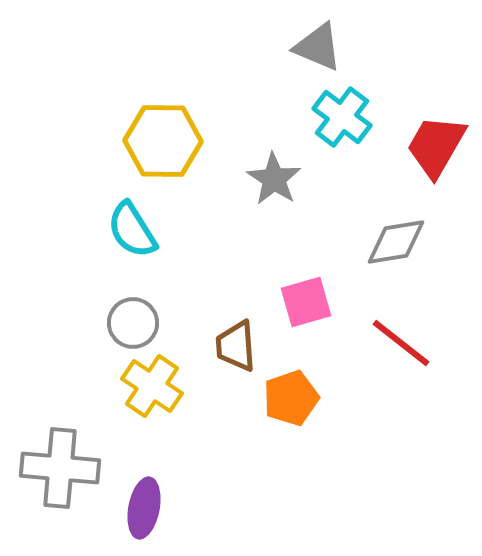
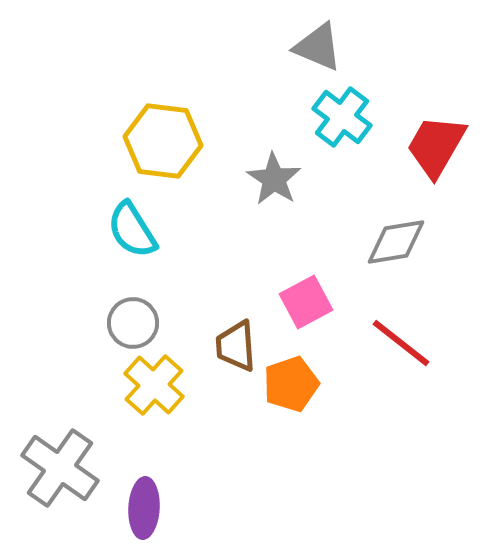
yellow hexagon: rotated 6 degrees clockwise
pink square: rotated 12 degrees counterclockwise
yellow cross: moved 2 px right, 1 px up; rotated 8 degrees clockwise
orange pentagon: moved 14 px up
gray cross: rotated 30 degrees clockwise
purple ellipse: rotated 8 degrees counterclockwise
